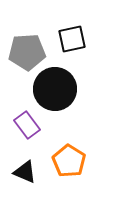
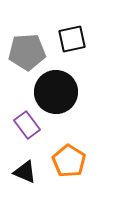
black circle: moved 1 px right, 3 px down
